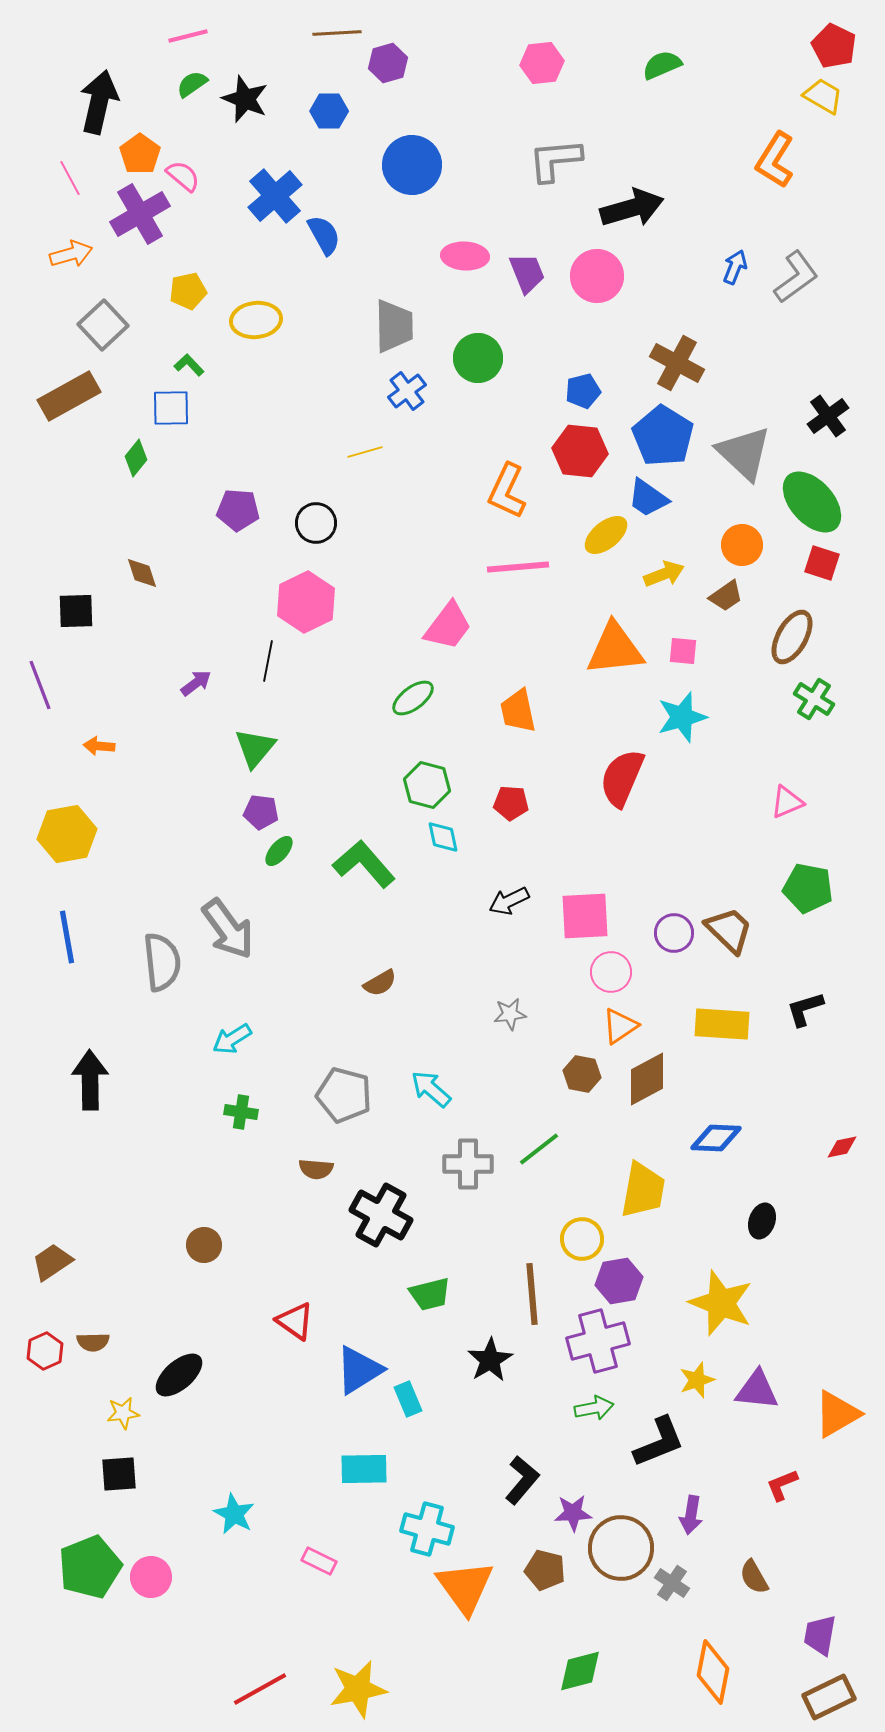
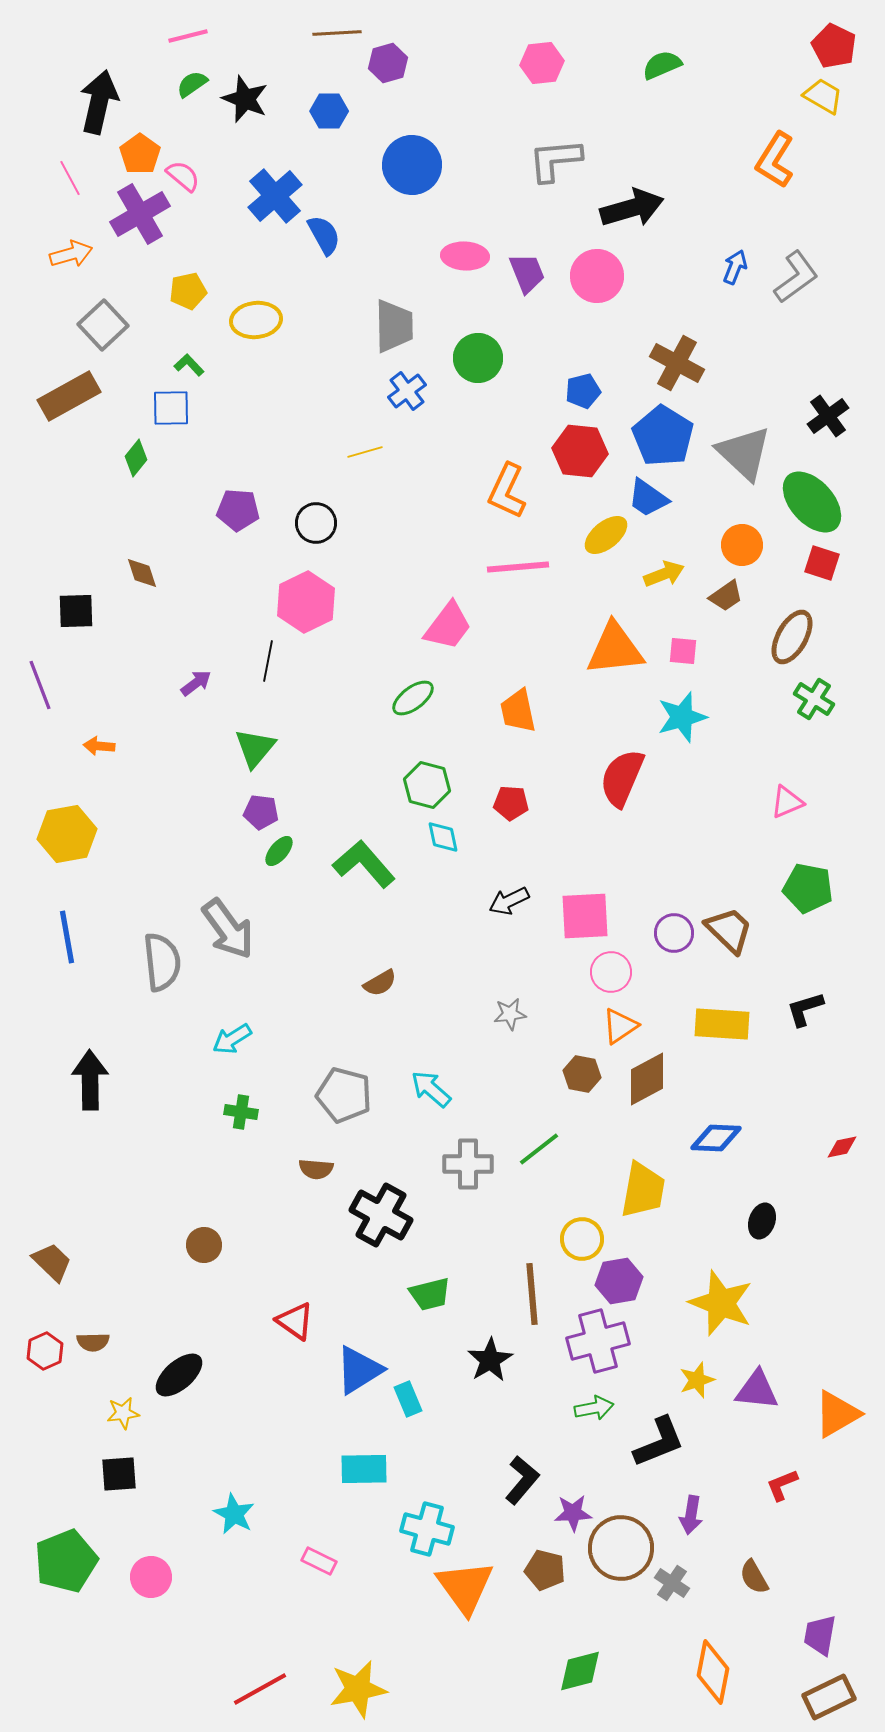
brown trapezoid at (52, 1262): rotated 78 degrees clockwise
green pentagon at (90, 1567): moved 24 px left, 6 px up
